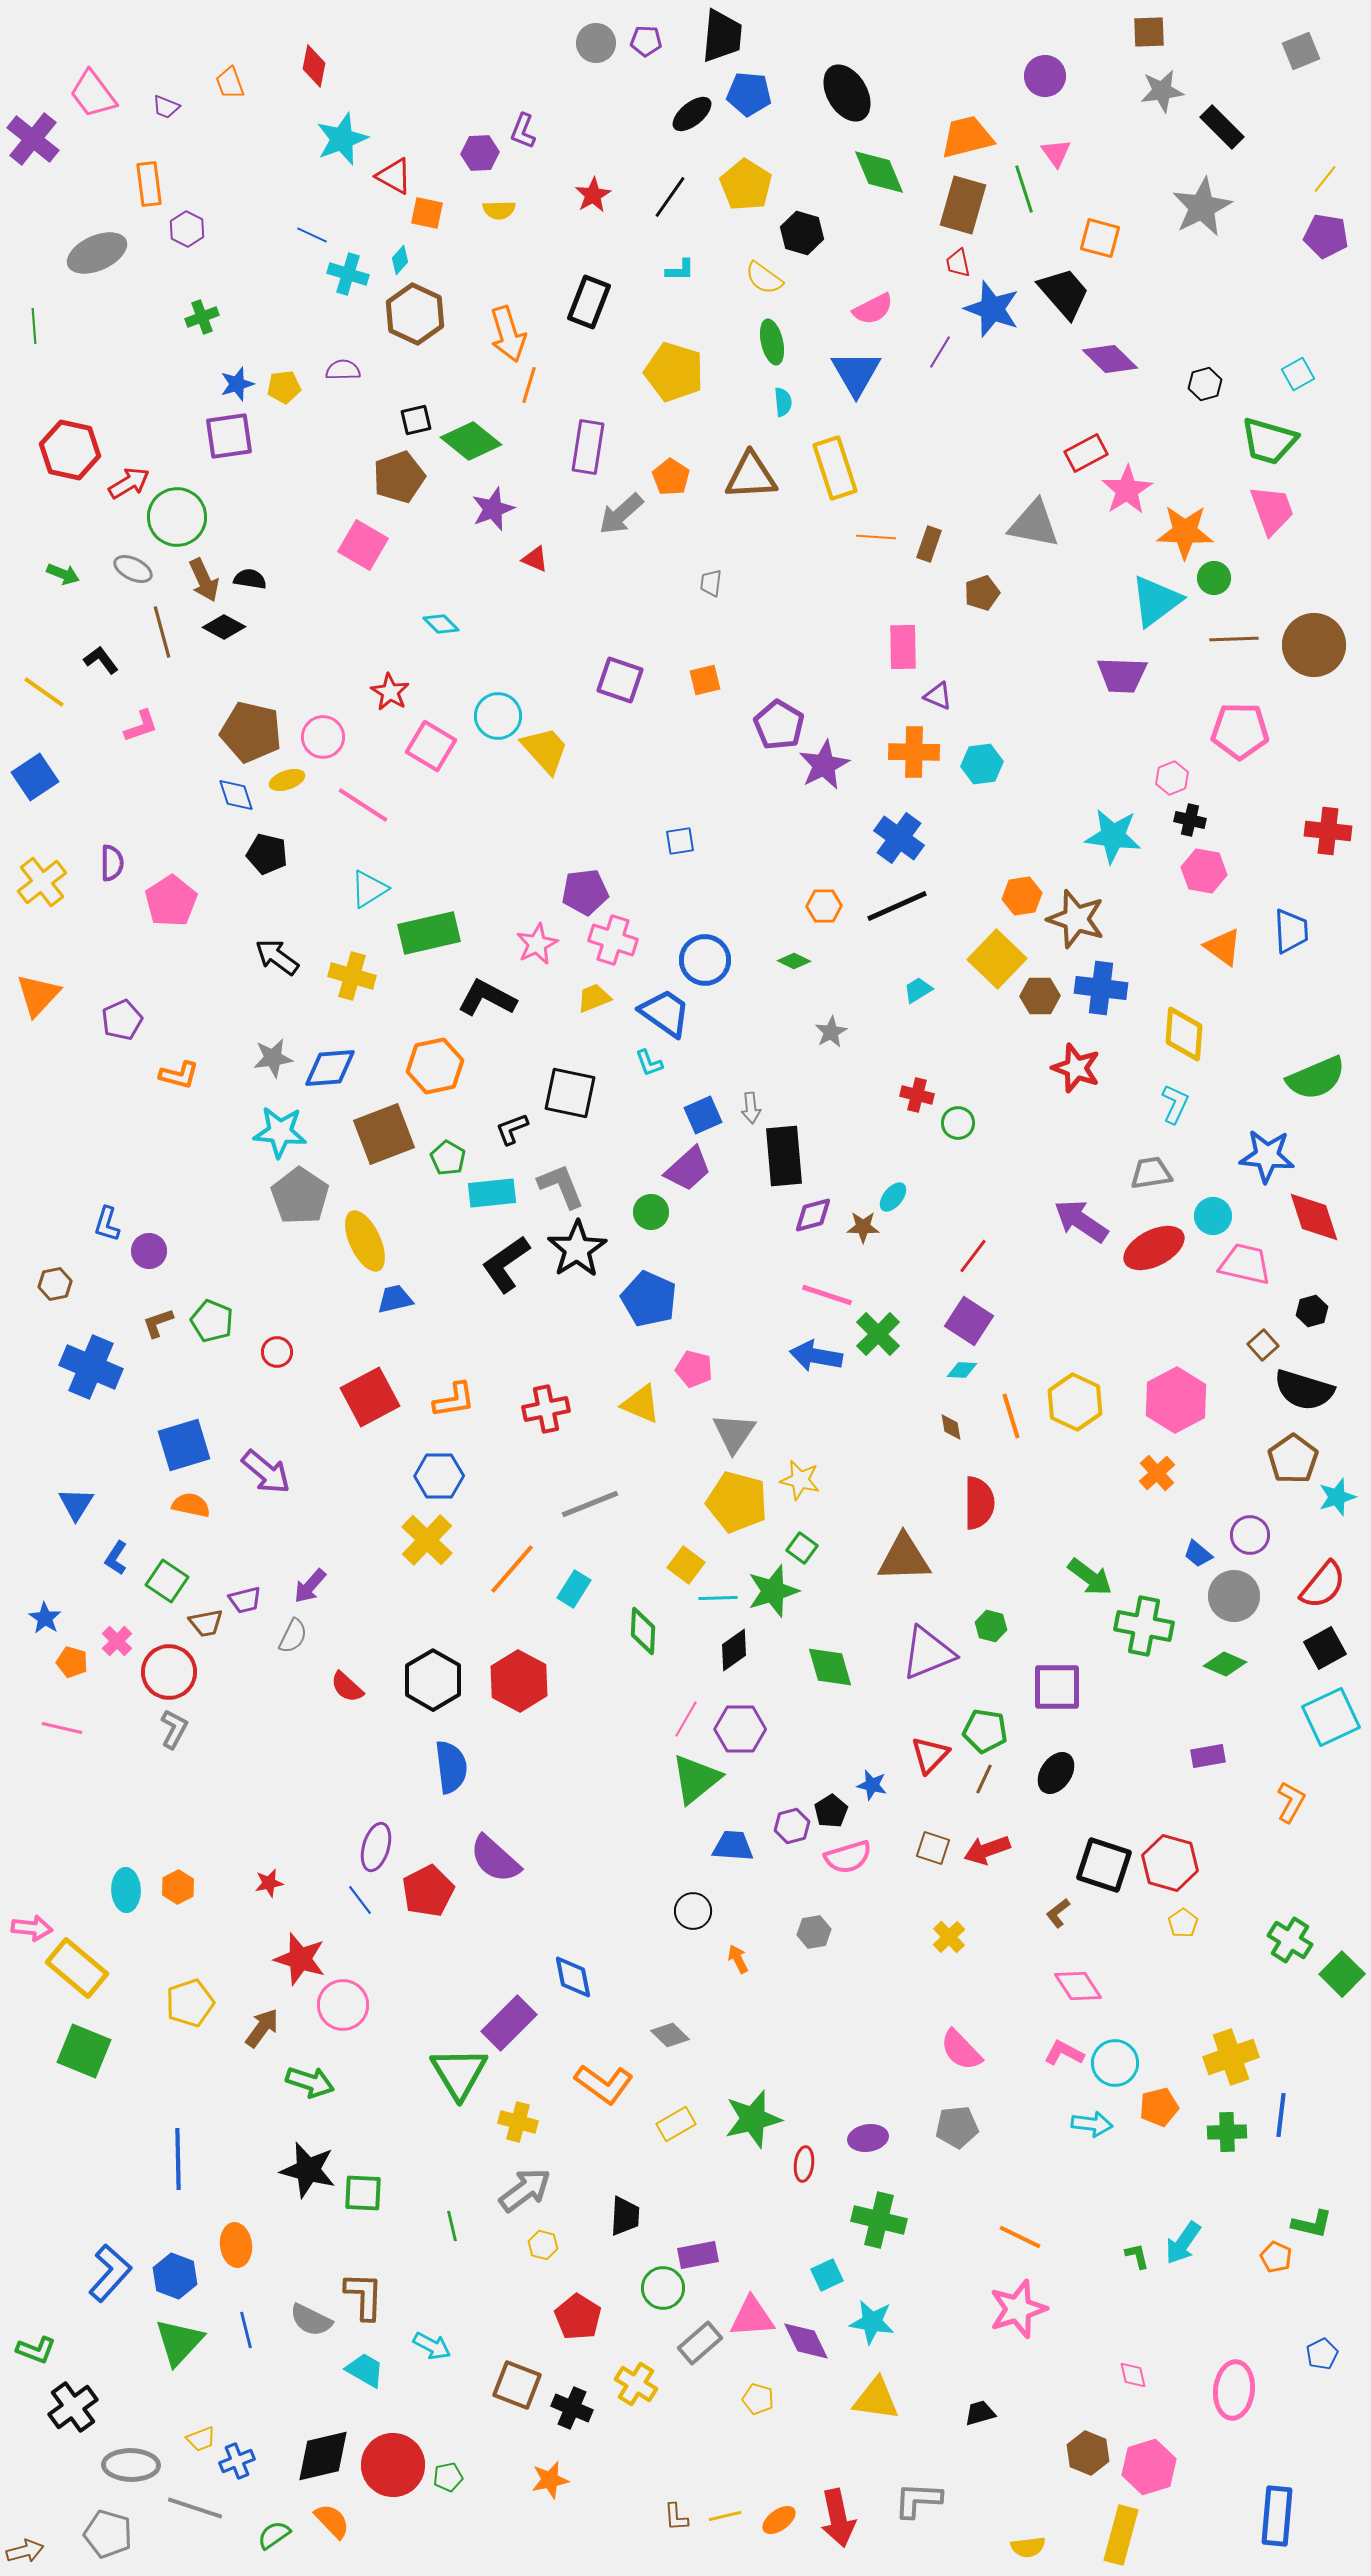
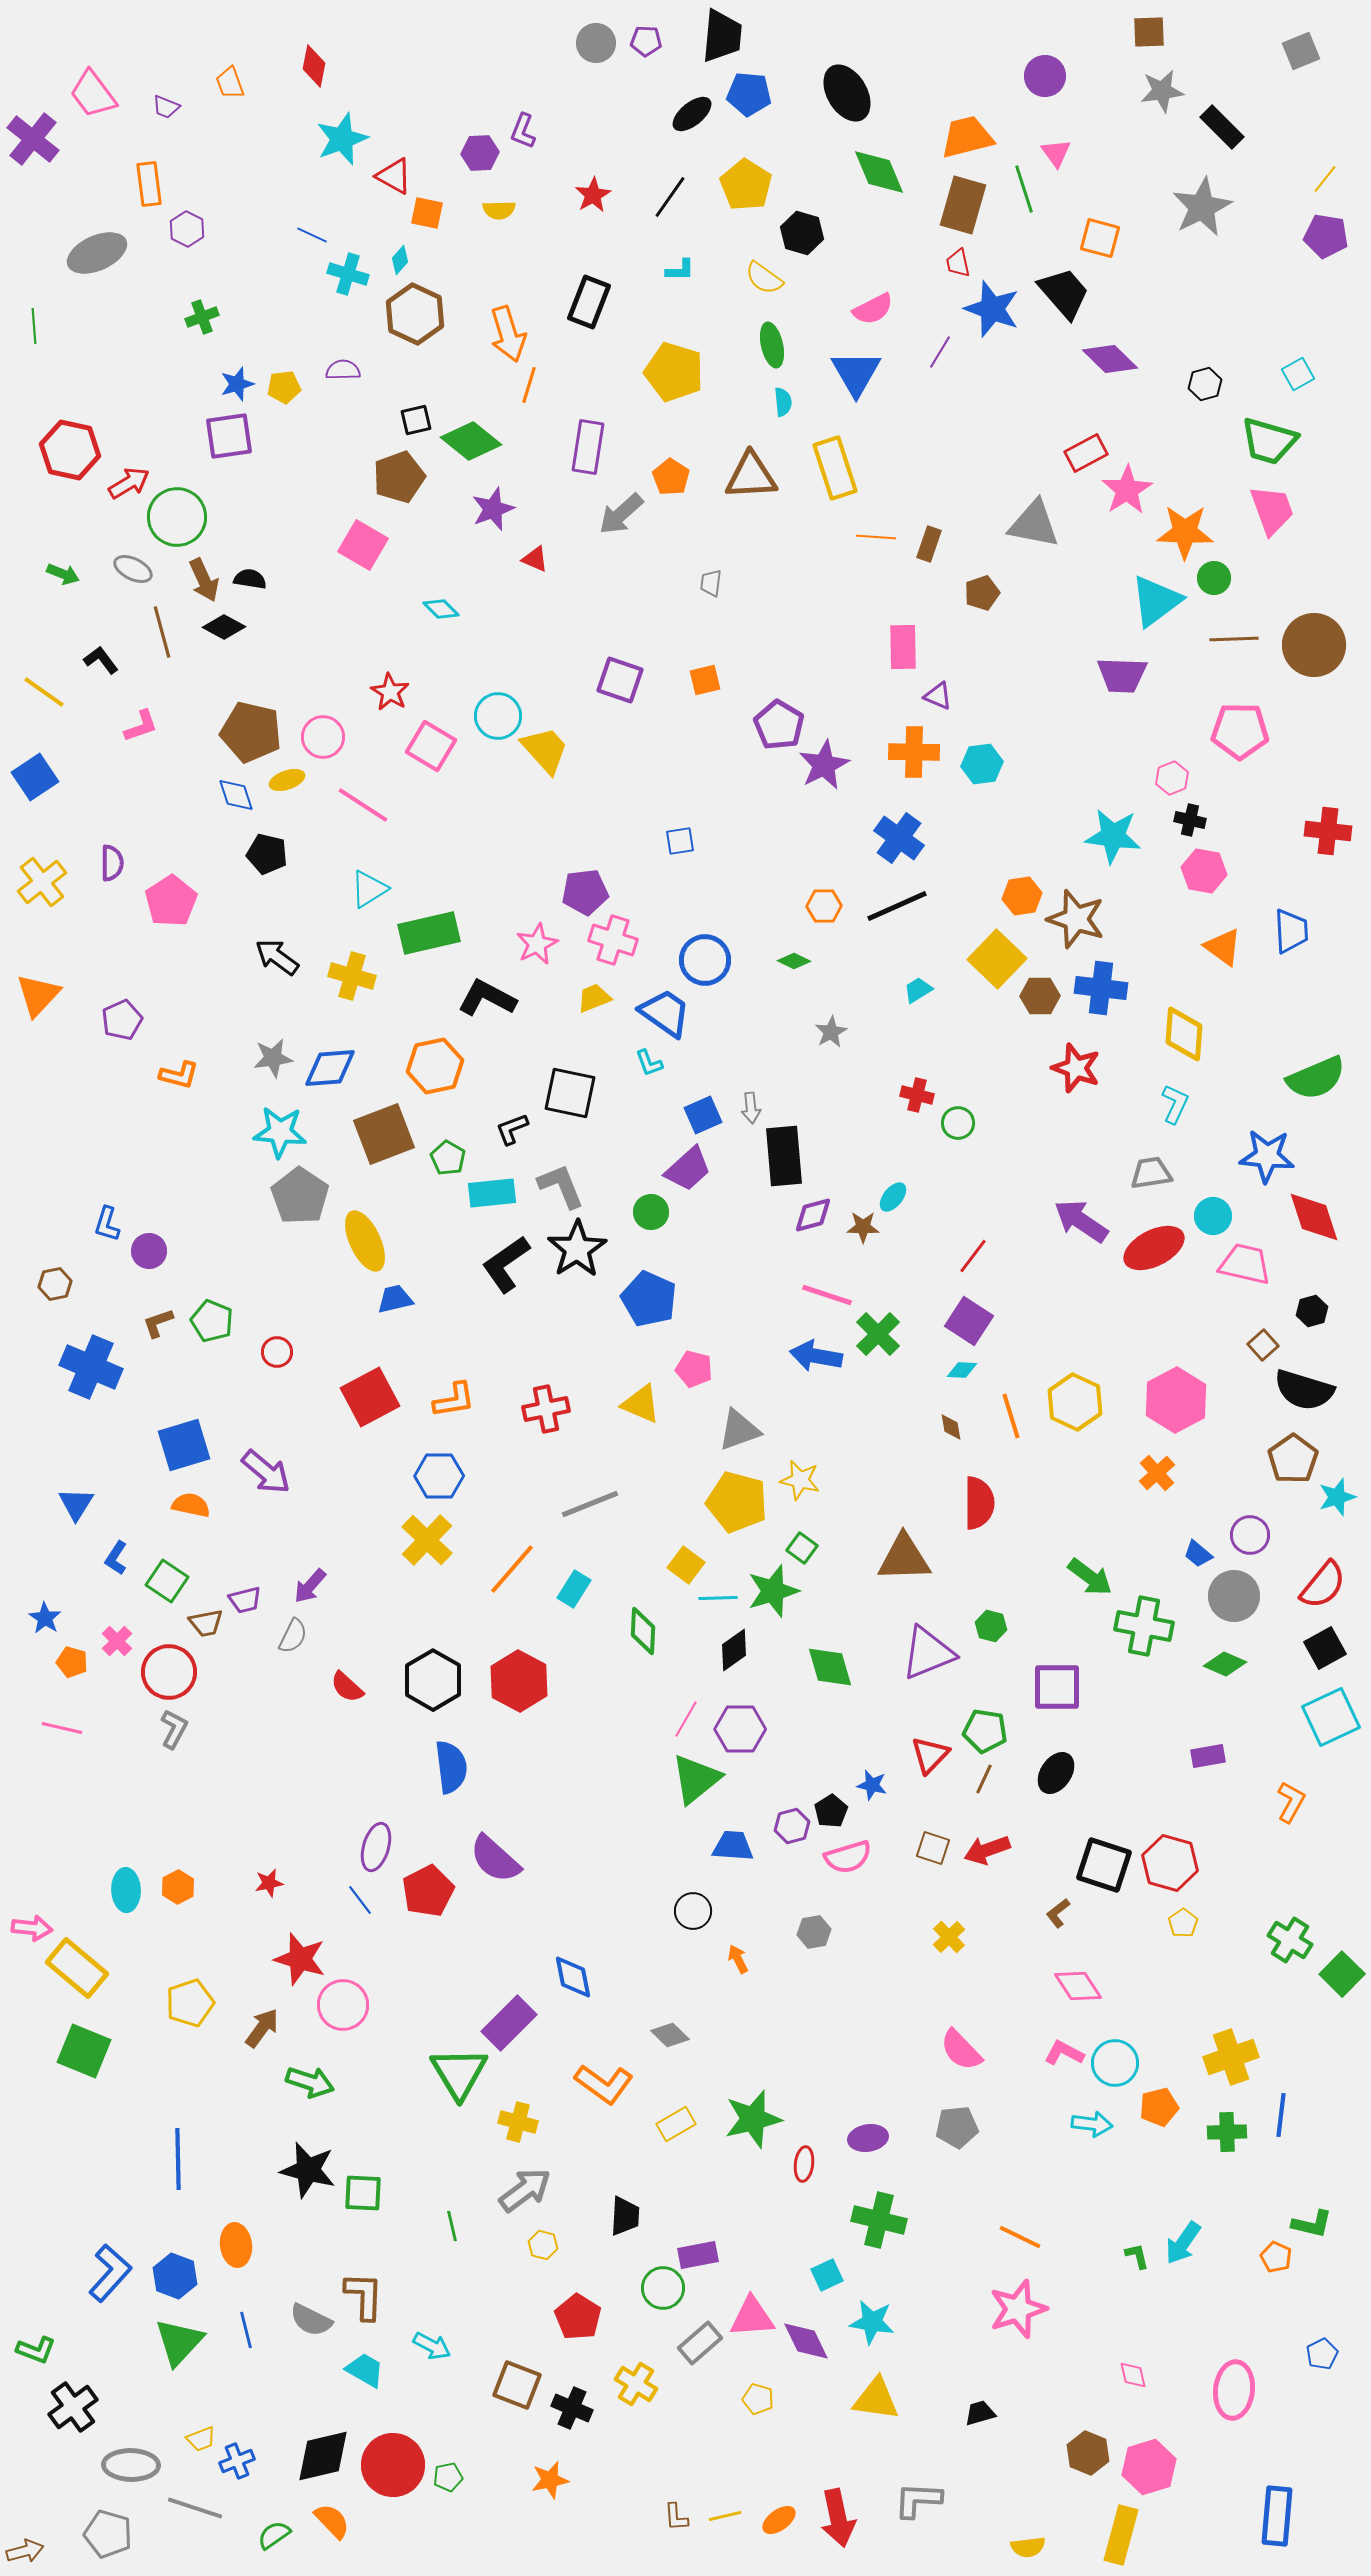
green ellipse at (772, 342): moved 3 px down
cyan diamond at (441, 624): moved 15 px up
gray triangle at (734, 1433): moved 5 px right, 3 px up; rotated 36 degrees clockwise
